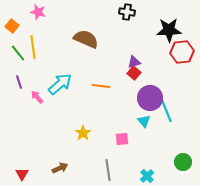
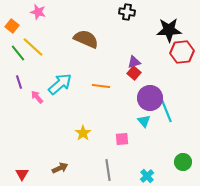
yellow line: rotated 40 degrees counterclockwise
